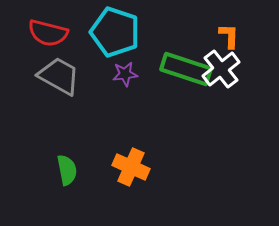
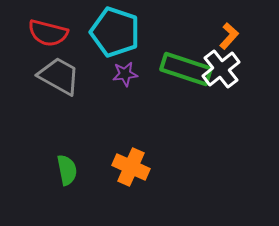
orange L-shape: rotated 40 degrees clockwise
